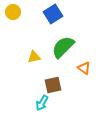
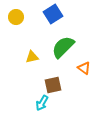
yellow circle: moved 3 px right, 5 px down
yellow triangle: moved 2 px left
